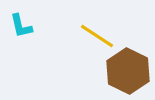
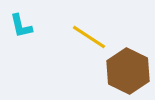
yellow line: moved 8 px left, 1 px down
